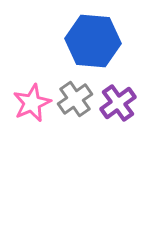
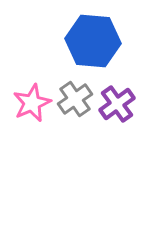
purple cross: moved 1 px left, 1 px down
